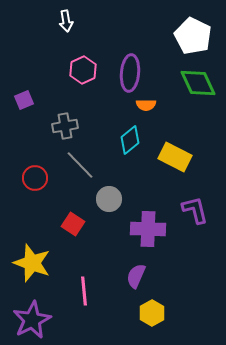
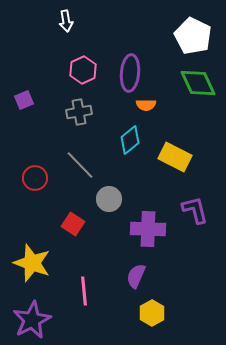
gray cross: moved 14 px right, 14 px up
